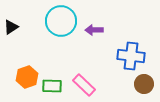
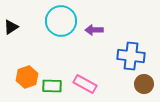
pink rectangle: moved 1 px right, 1 px up; rotated 15 degrees counterclockwise
